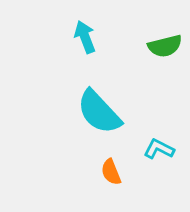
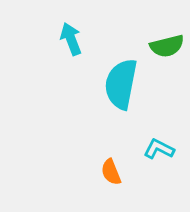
cyan arrow: moved 14 px left, 2 px down
green semicircle: moved 2 px right
cyan semicircle: moved 22 px right, 28 px up; rotated 54 degrees clockwise
